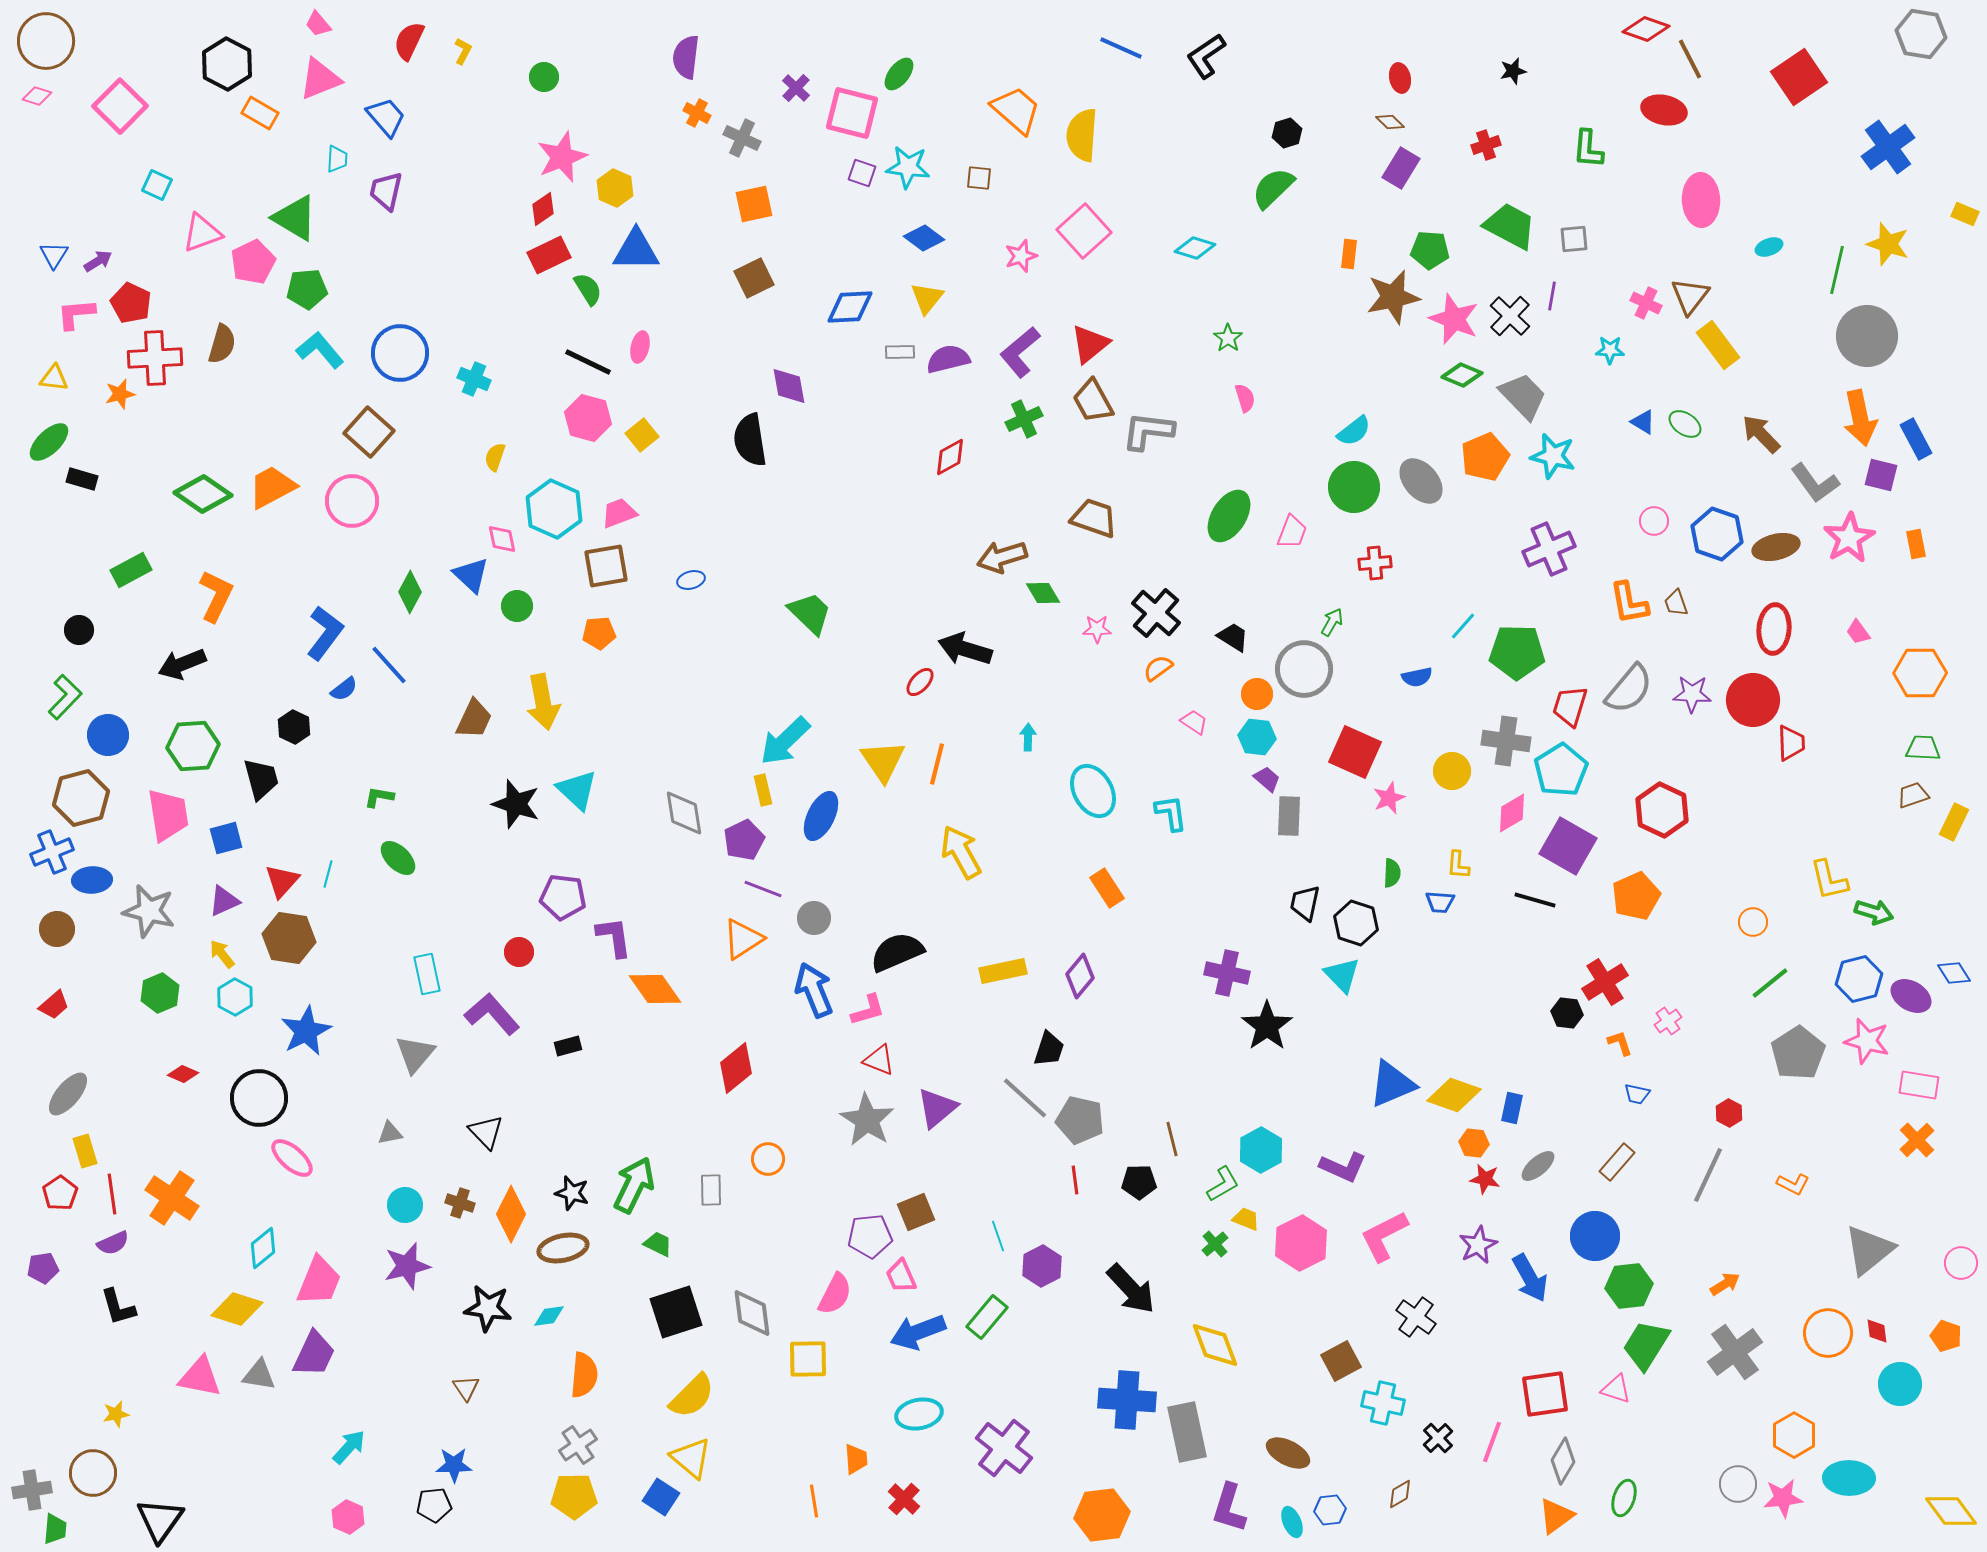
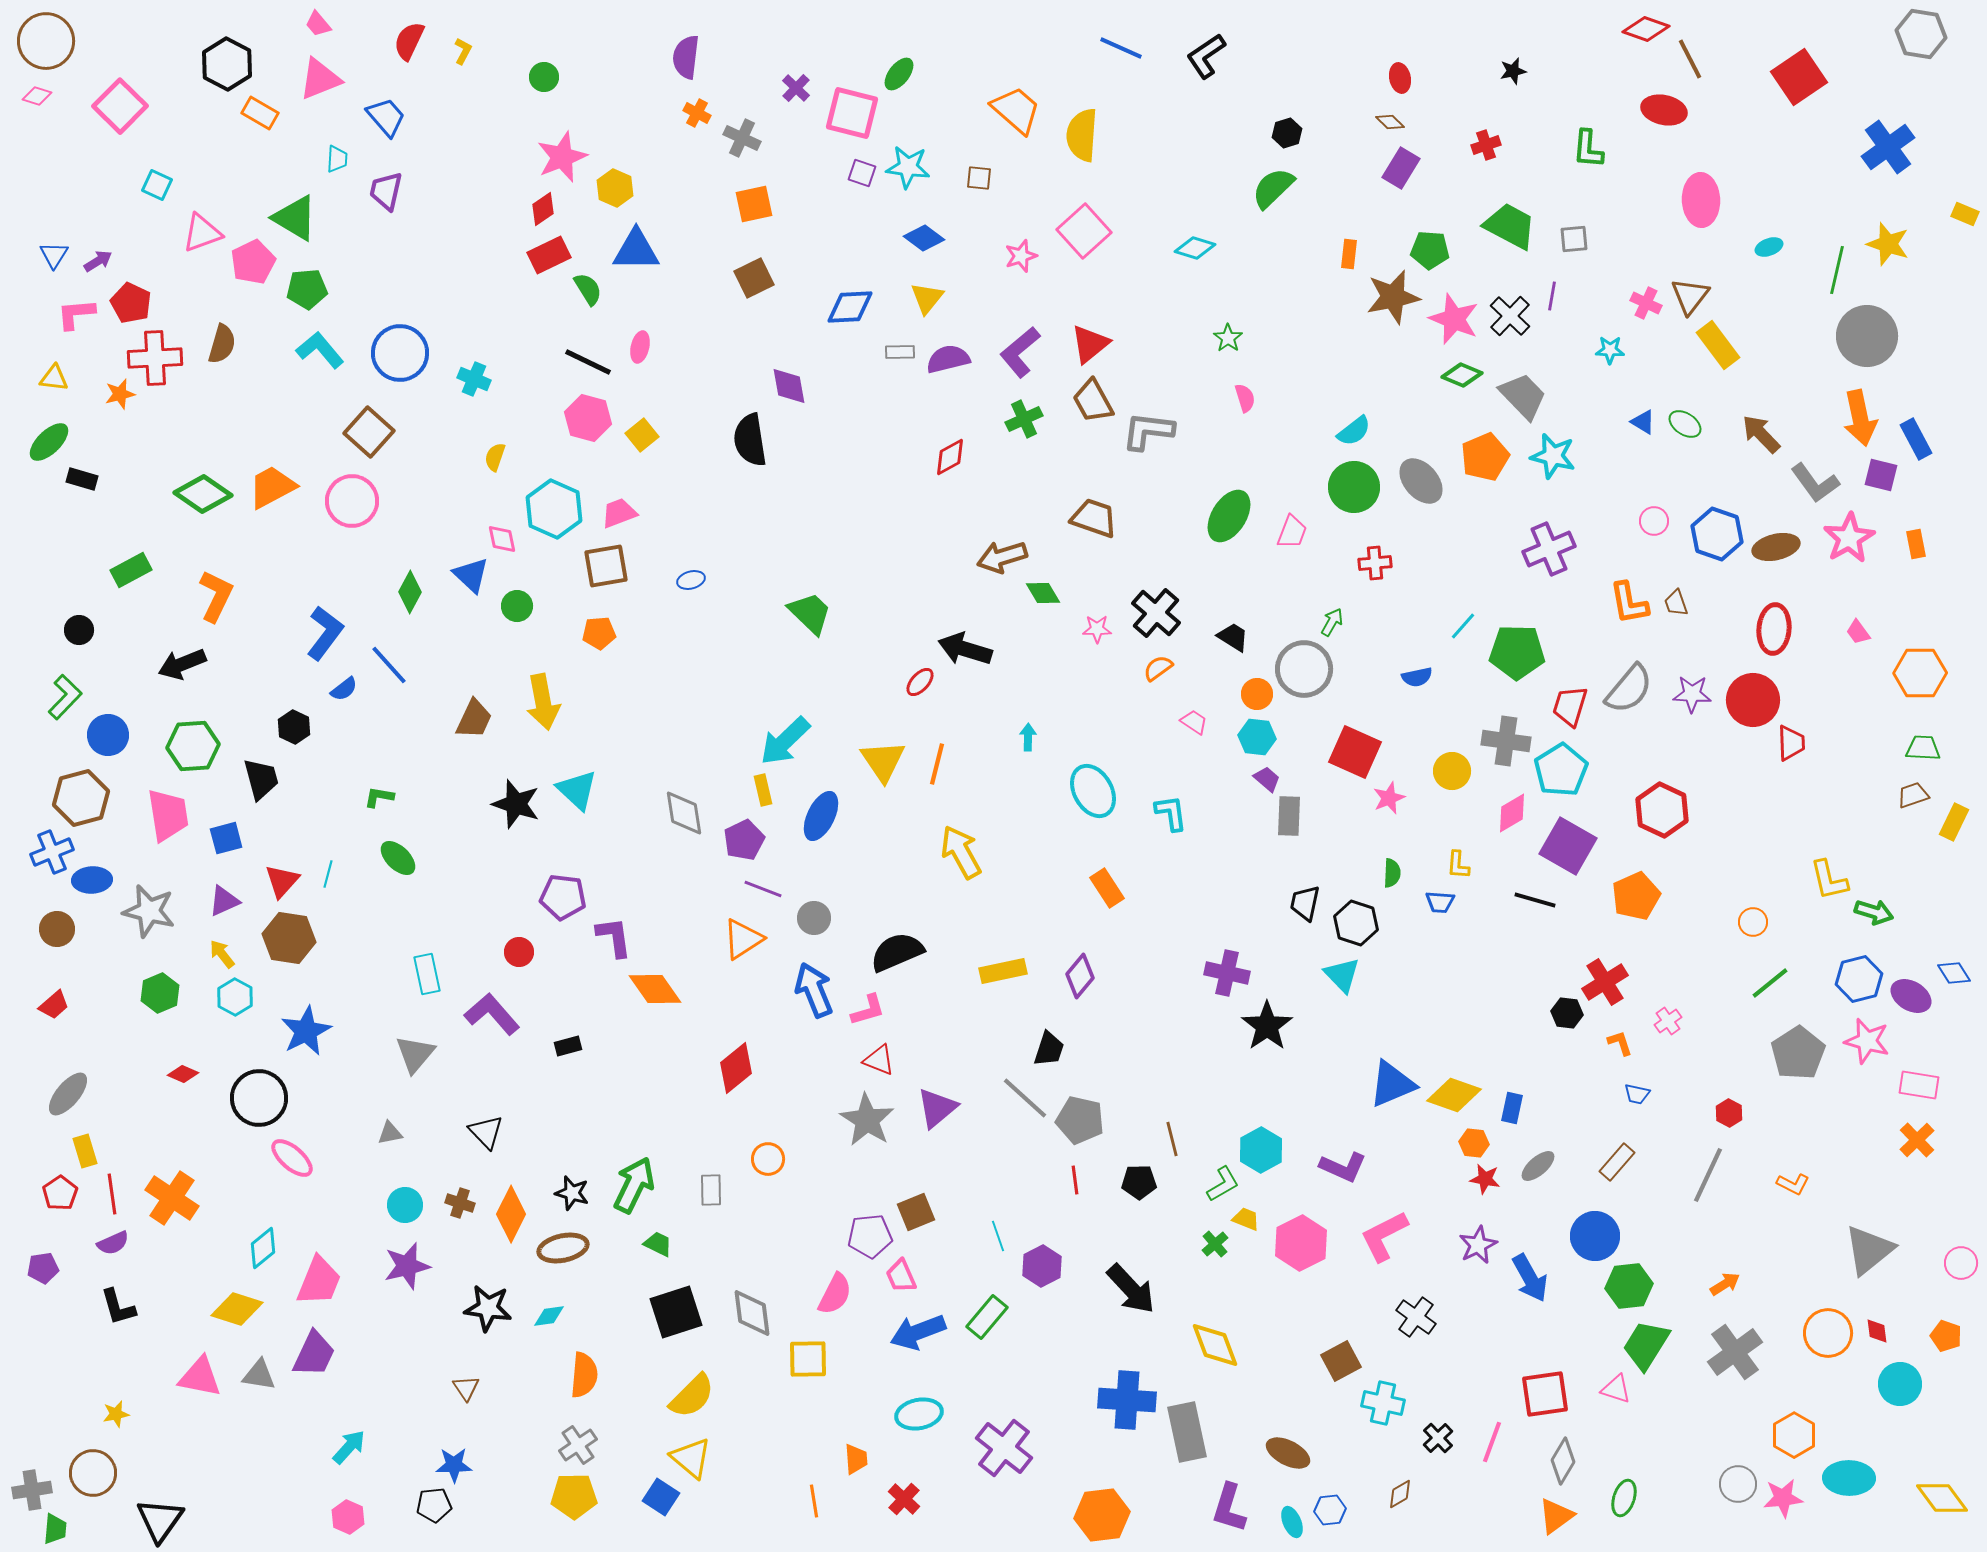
yellow diamond at (1951, 1511): moved 9 px left, 13 px up
